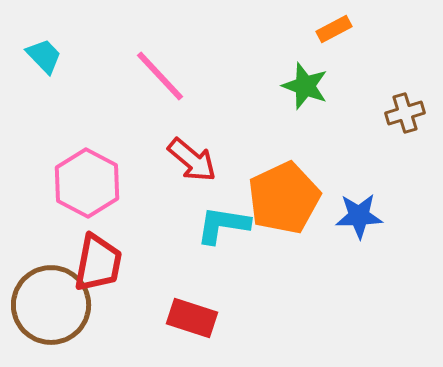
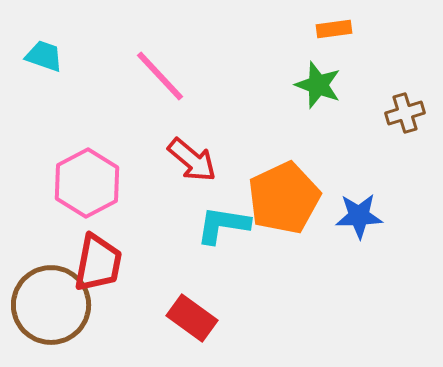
orange rectangle: rotated 20 degrees clockwise
cyan trapezoid: rotated 27 degrees counterclockwise
green star: moved 13 px right, 1 px up
pink hexagon: rotated 4 degrees clockwise
red rectangle: rotated 18 degrees clockwise
